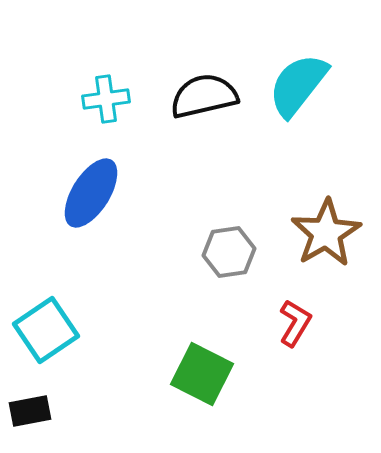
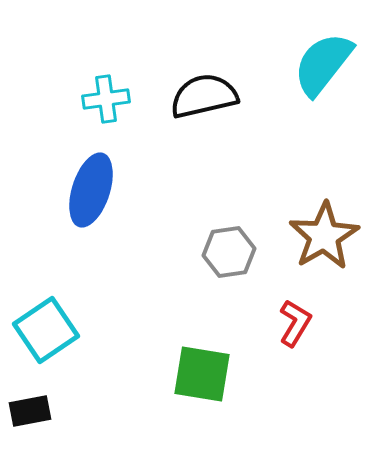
cyan semicircle: moved 25 px right, 21 px up
blue ellipse: moved 3 px up; rotated 14 degrees counterclockwise
brown star: moved 2 px left, 3 px down
green square: rotated 18 degrees counterclockwise
